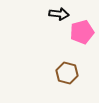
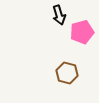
black arrow: moved 1 px down; rotated 66 degrees clockwise
